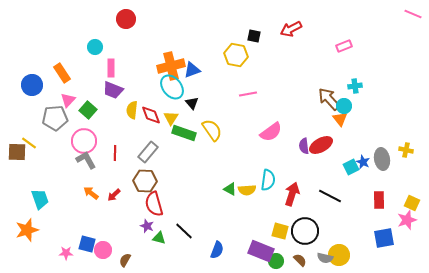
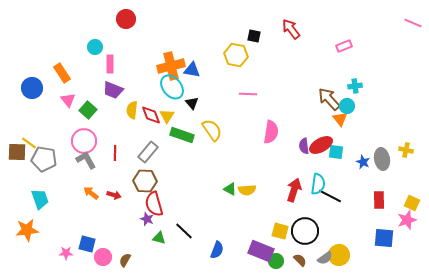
pink line at (413, 14): moved 9 px down
red arrow at (291, 29): rotated 80 degrees clockwise
pink rectangle at (111, 68): moved 1 px left, 4 px up
blue triangle at (192, 70): rotated 30 degrees clockwise
blue circle at (32, 85): moved 3 px down
pink line at (248, 94): rotated 12 degrees clockwise
pink triangle at (68, 100): rotated 21 degrees counterclockwise
cyan circle at (344, 106): moved 3 px right
gray pentagon at (55, 118): moved 11 px left, 41 px down; rotated 15 degrees clockwise
yellow triangle at (171, 118): moved 4 px left, 2 px up
pink semicircle at (271, 132): rotated 45 degrees counterclockwise
green rectangle at (184, 133): moved 2 px left, 2 px down
cyan square at (351, 167): moved 15 px left, 15 px up; rotated 35 degrees clockwise
cyan semicircle at (268, 180): moved 50 px right, 4 px down
red arrow at (292, 194): moved 2 px right, 4 px up
red arrow at (114, 195): rotated 120 degrees counterclockwise
purple star at (147, 226): moved 7 px up
orange star at (27, 230): rotated 10 degrees clockwise
blue square at (384, 238): rotated 15 degrees clockwise
pink circle at (103, 250): moved 7 px down
gray semicircle at (325, 258): rotated 49 degrees counterclockwise
